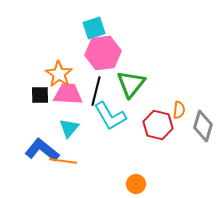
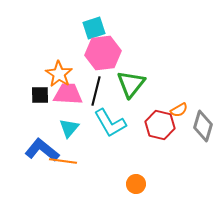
orange semicircle: rotated 54 degrees clockwise
cyan L-shape: moved 7 px down
red hexagon: moved 2 px right
